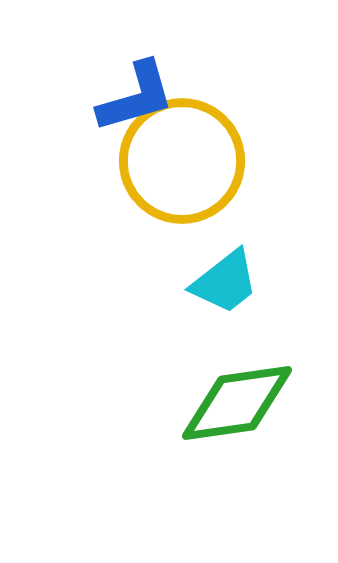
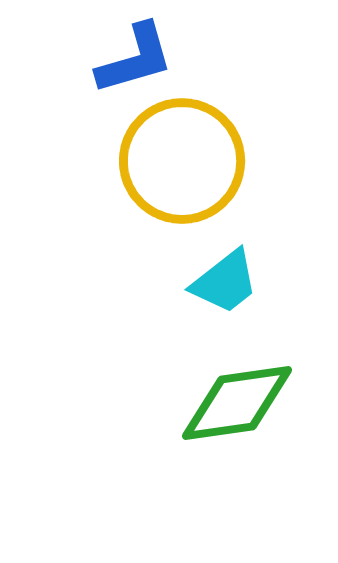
blue L-shape: moved 1 px left, 38 px up
